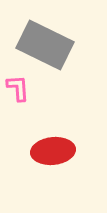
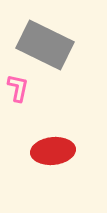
pink L-shape: rotated 16 degrees clockwise
